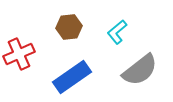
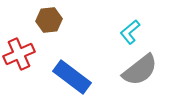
brown hexagon: moved 20 px left, 7 px up
cyan L-shape: moved 13 px right
blue rectangle: rotated 72 degrees clockwise
